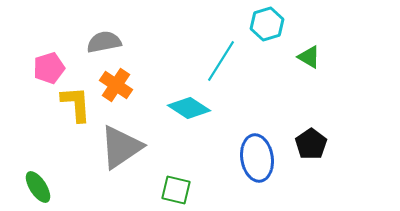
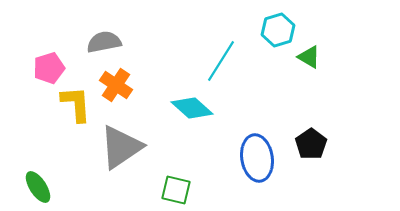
cyan hexagon: moved 11 px right, 6 px down
cyan diamond: moved 3 px right; rotated 9 degrees clockwise
